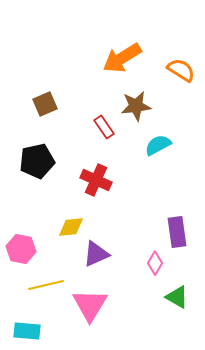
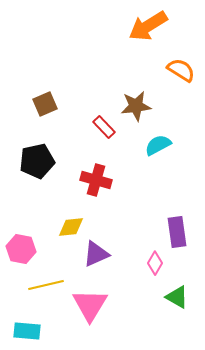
orange arrow: moved 26 px right, 32 px up
red rectangle: rotated 10 degrees counterclockwise
red cross: rotated 8 degrees counterclockwise
